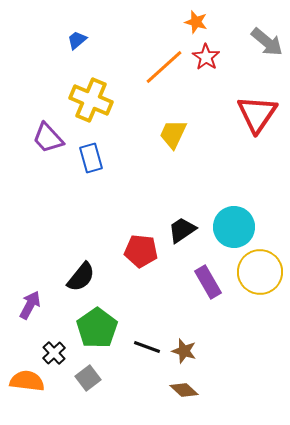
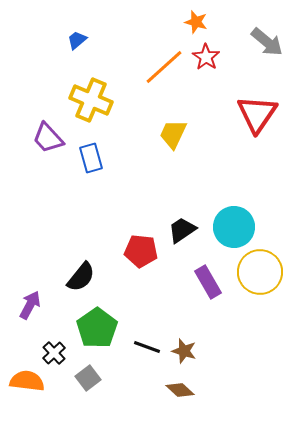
brown diamond: moved 4 px left
